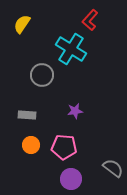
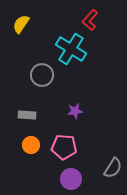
yellow semicircle: moved 1 px left
gray semicircle: rotated 85 degrees clockwise
